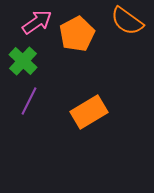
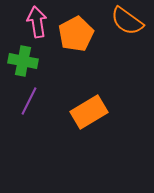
pink arrow: rotated 64 degrees counterclockwise
orange pentagon: moved 1 px left
green cross: rotated 32 degrees counterclockwise
